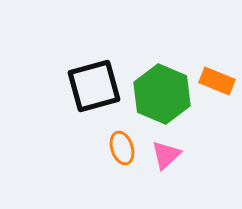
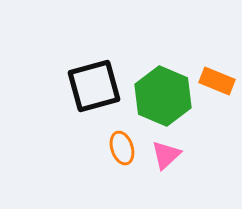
green hexagon: moved 1 px right, 2 px down
